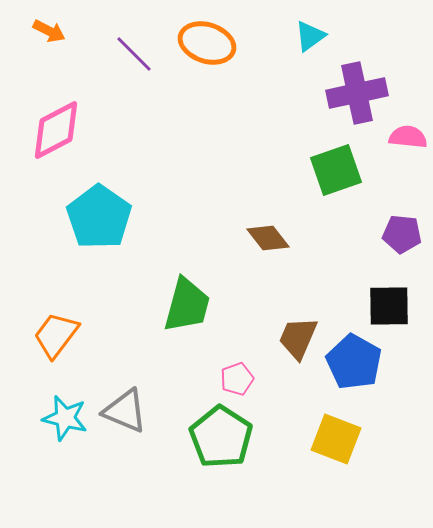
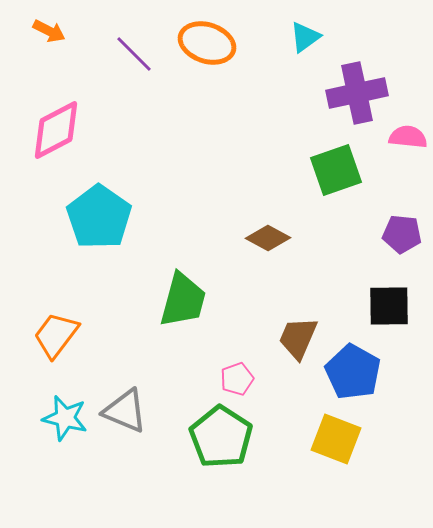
cyan triangle: moved 5 px left, 1 px down
brown diamond: rotated 24 degrees counterclockwise
green trapezoid: moved 4 px left, 5 px up
blue pentagon: moved 1 px left, 10 px down
